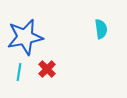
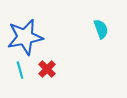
cyan semicircle: rotated 12 degrees counterclockwise
cyan line: moved 1 px right, 2 px up; rotated 24 degrees counterclockwise
